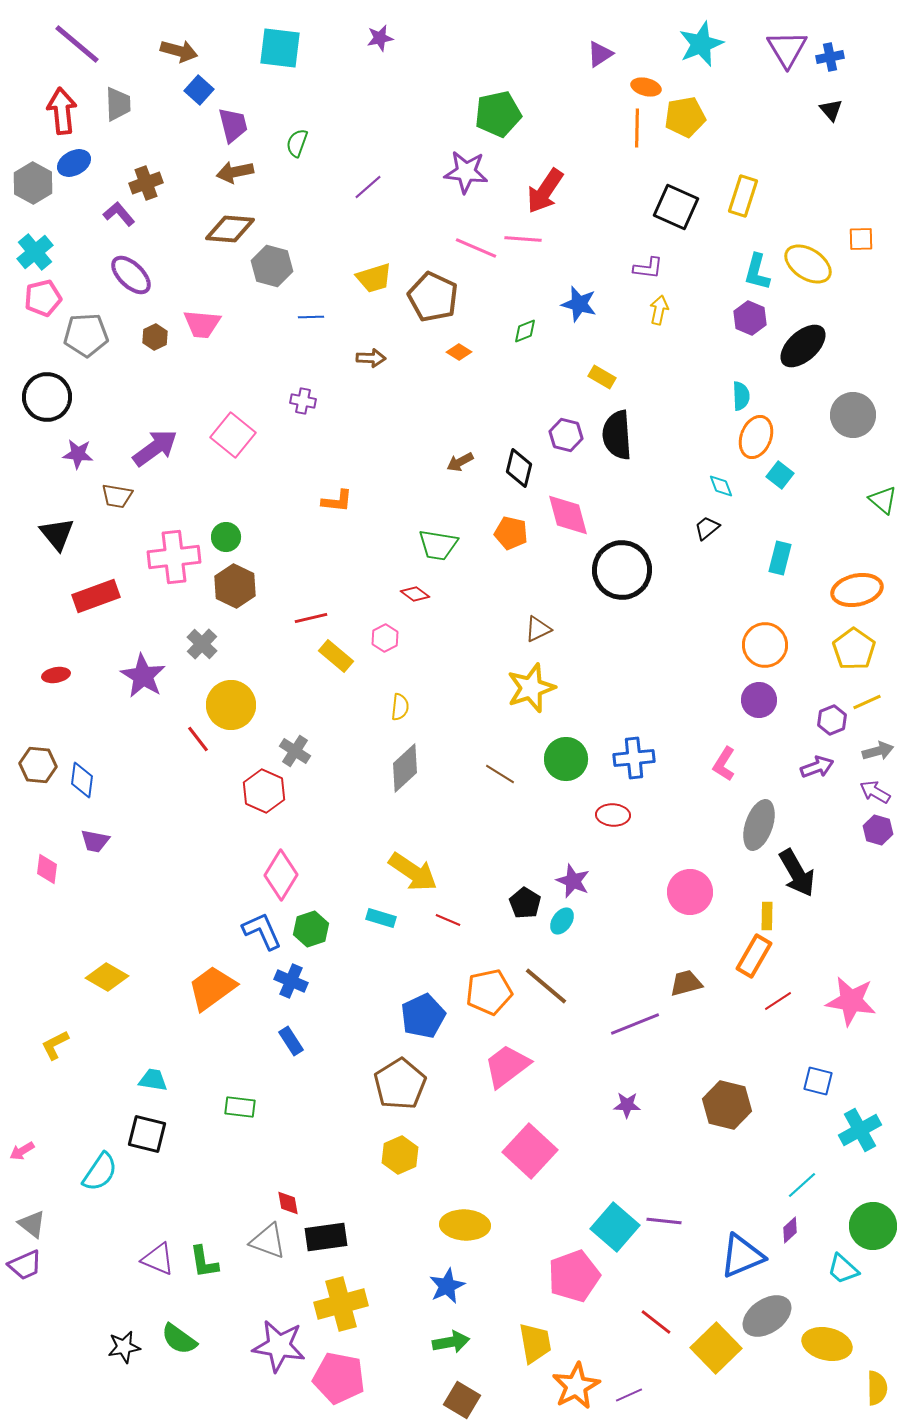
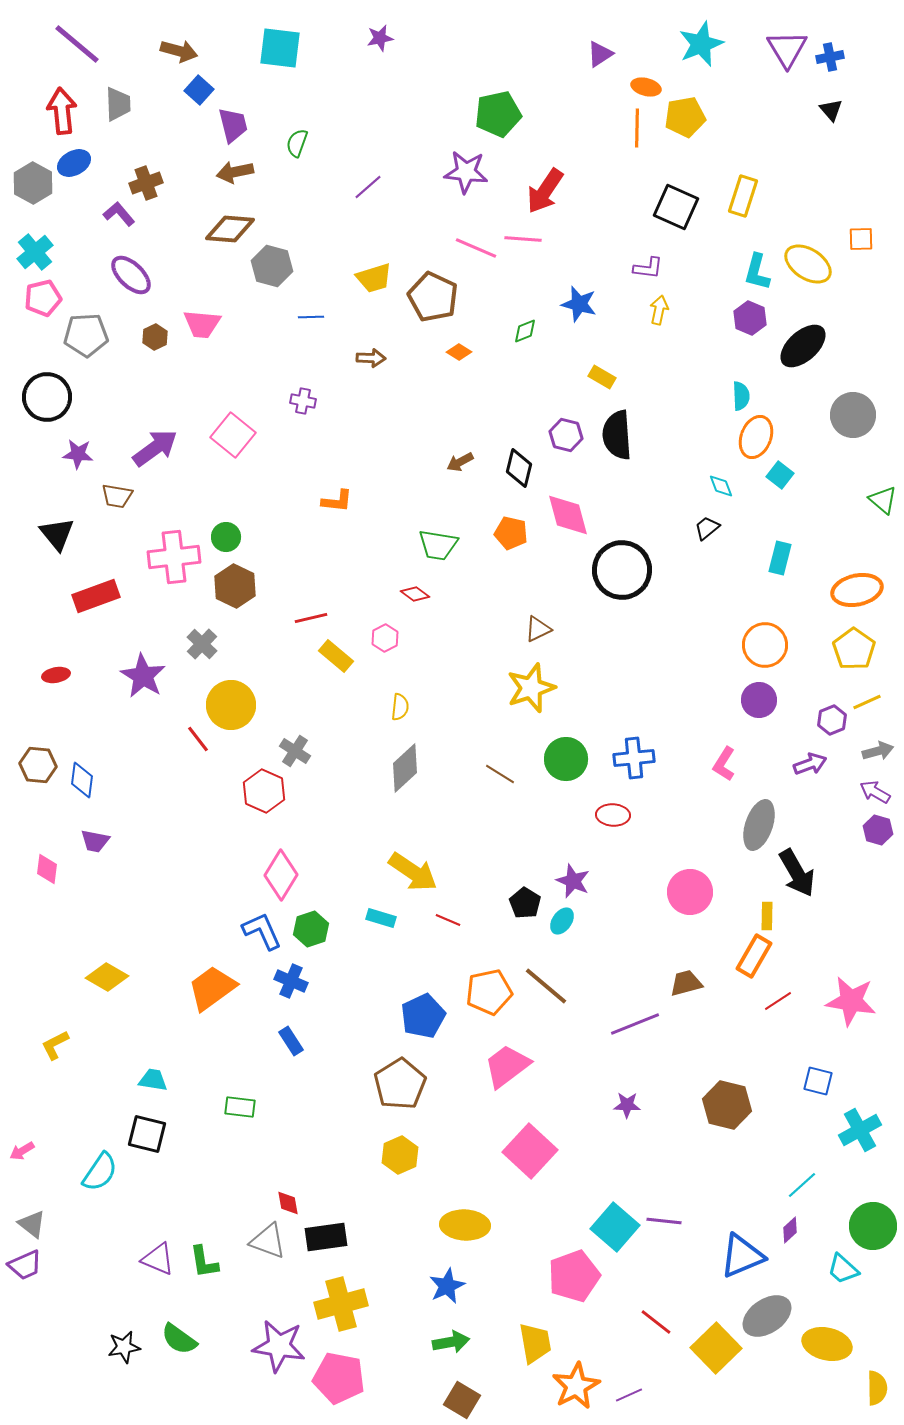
purple arrow at (817, 767): moved 7 px left, 3 px up
